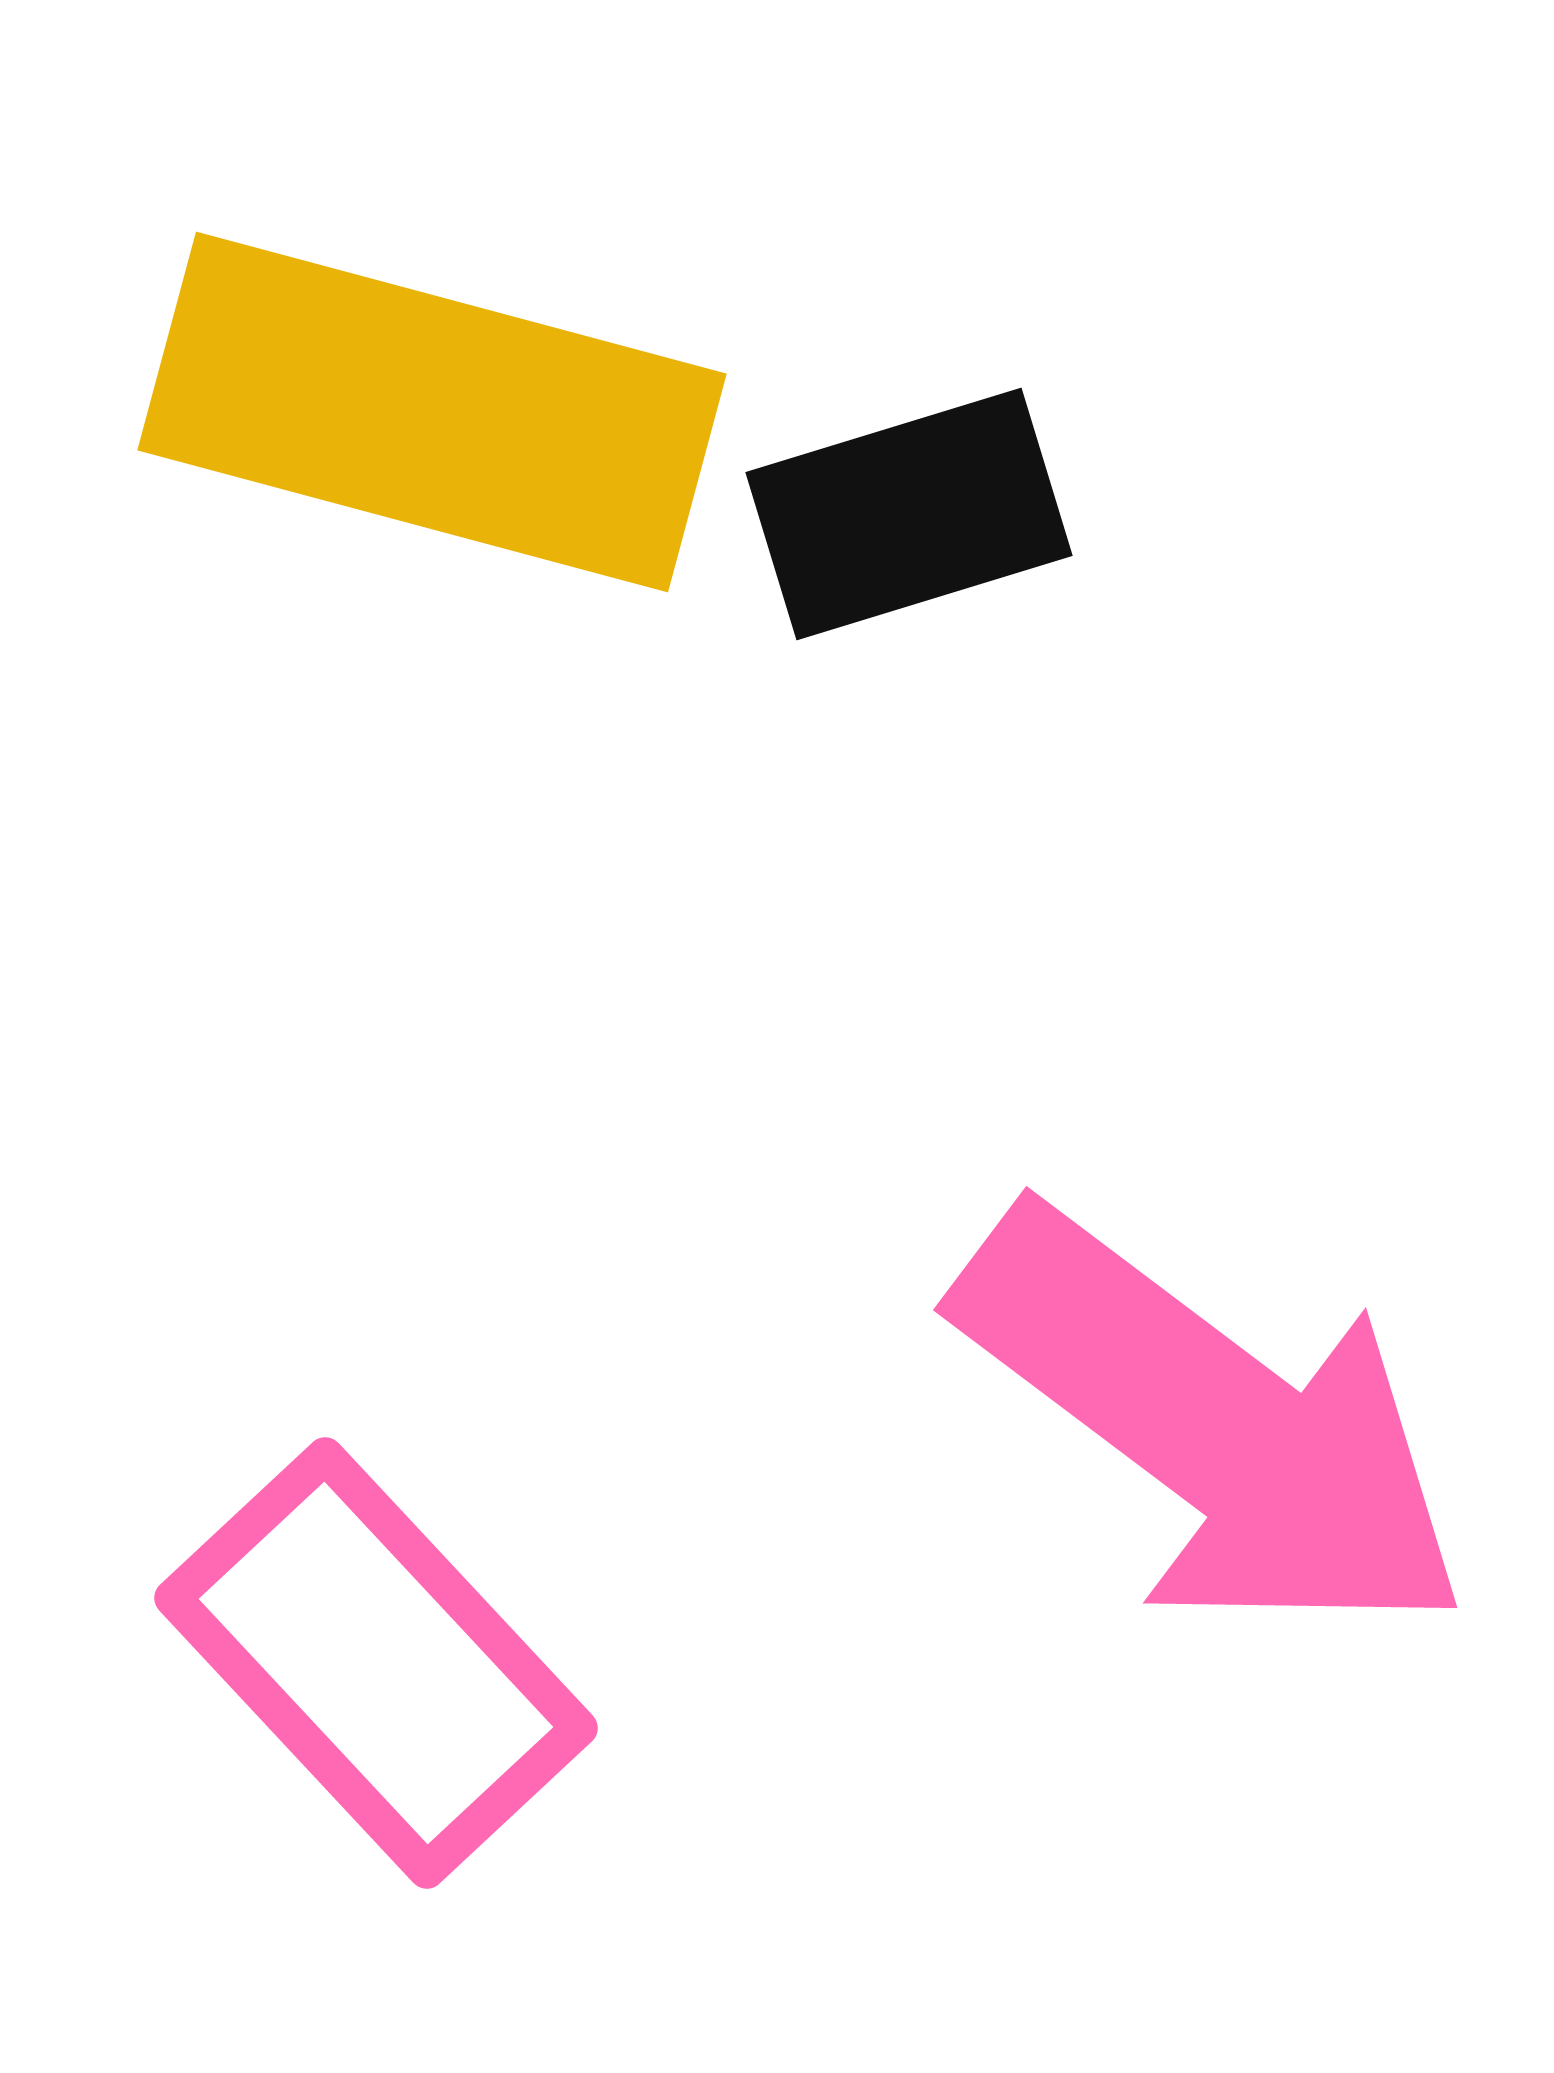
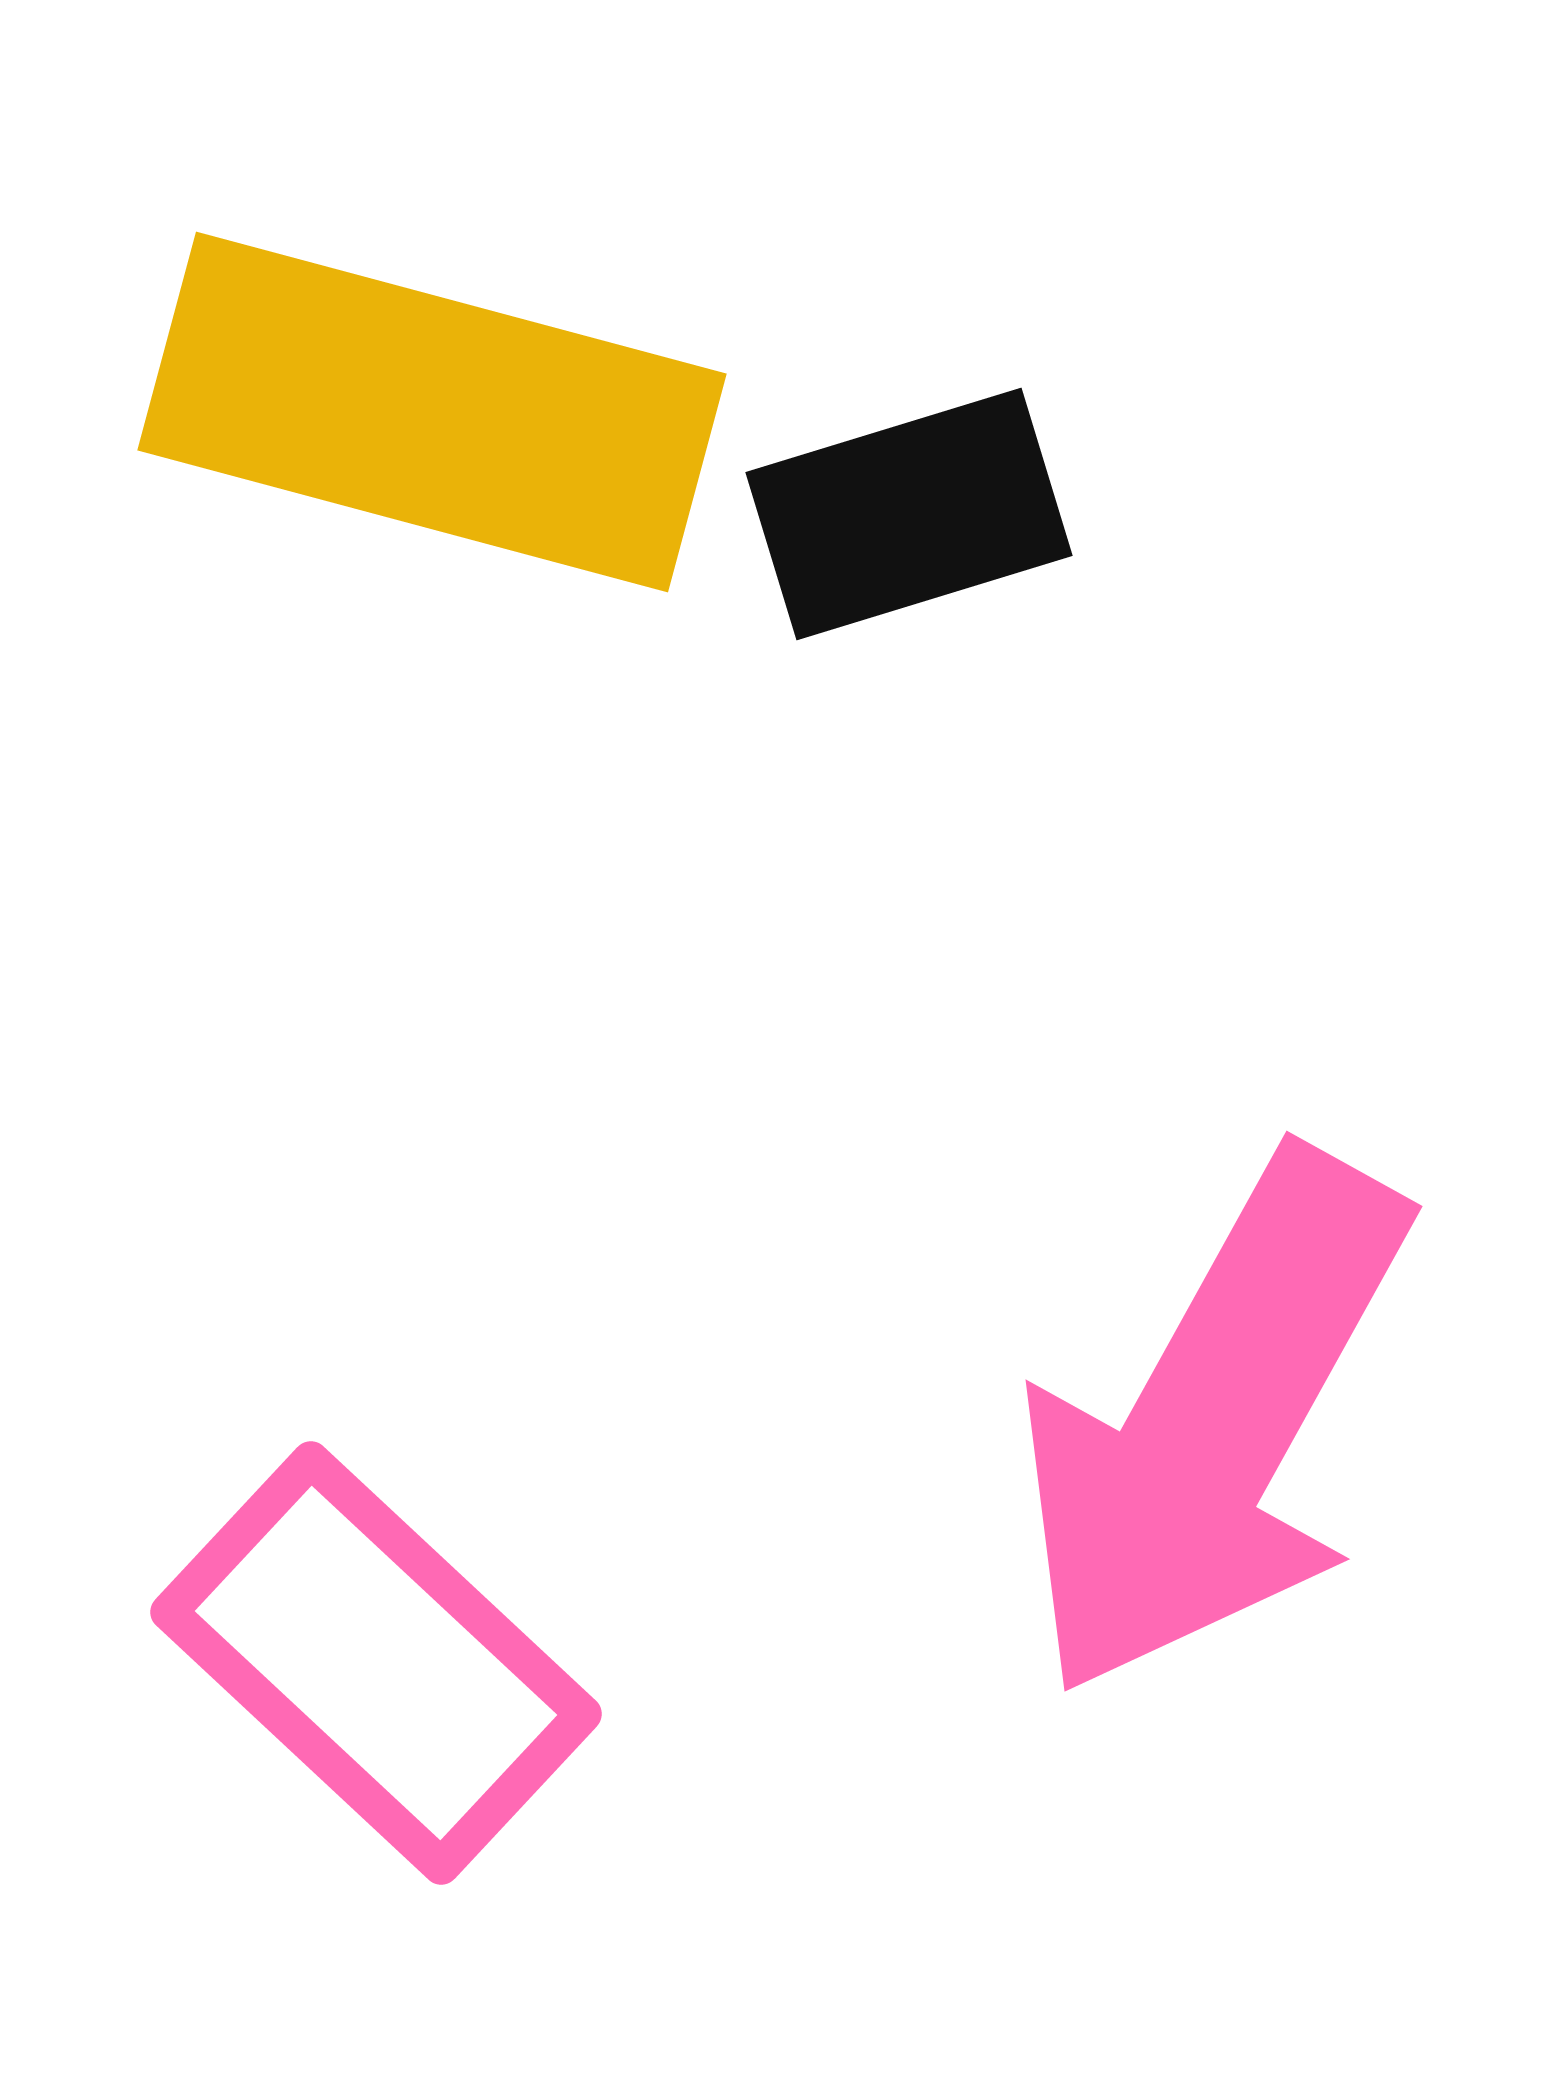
pink arrow: rotated 82 degrees clockwise
pink rectangle: rotated 4 degrees counterclockwise
